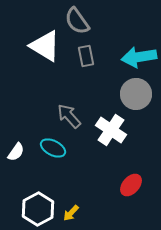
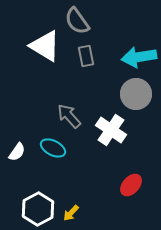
white semicircle: moved 1 px right
